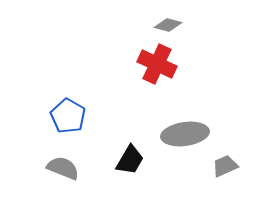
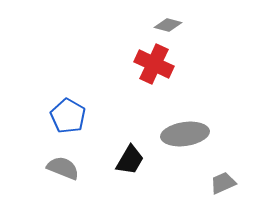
red cross: moved 3 px left
gray trapezoid: moved 2 px left, 17 px down
